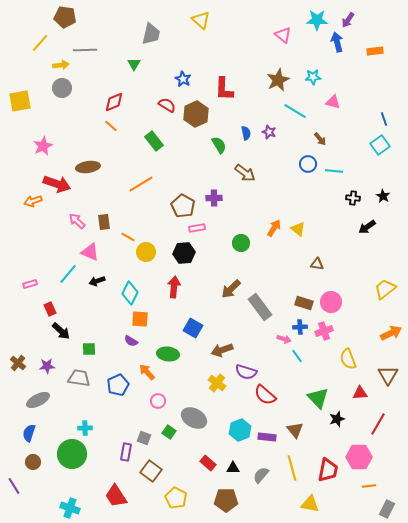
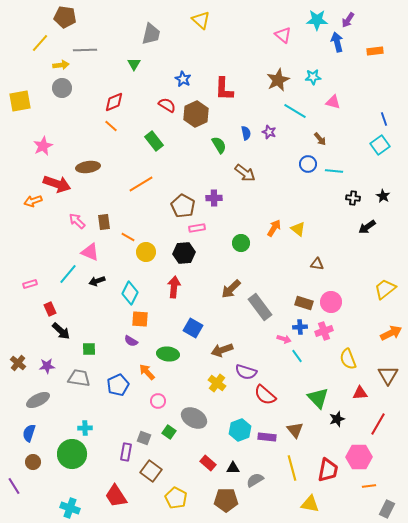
gray semicircle at (261, 475): moved 6 px left, 5 px down; rotated 18 degrees clockwise
